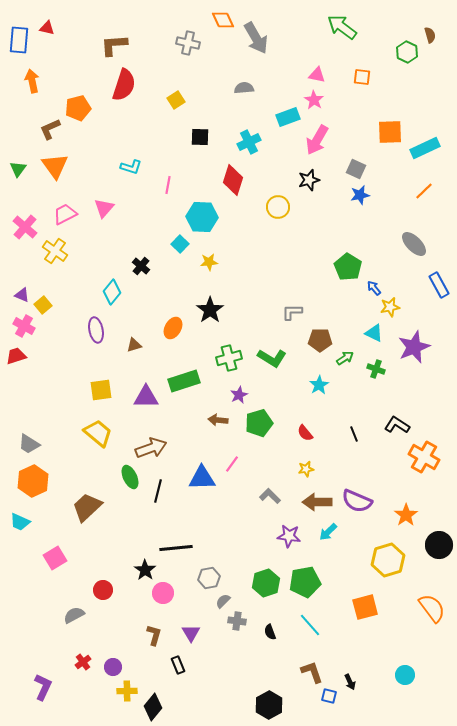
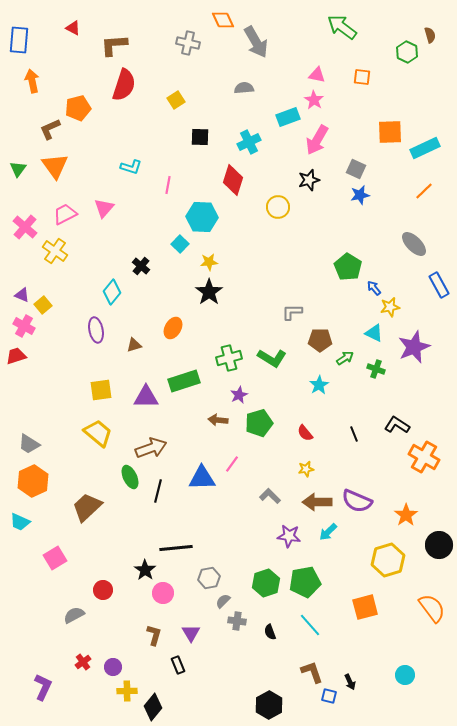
red triangle at (47, 28): moved 26 px right; rotated 14 degrees clockwise
gray arrow at (256, 38): moved 4 px down
black star at (210, 310): moved 1 px left, 18 px up
